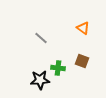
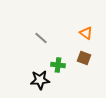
orange triangle: moved 3 px right, 5 px down
brown square: moved 2 px right, 3 px up
green cross: moved 3 px up
